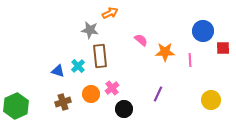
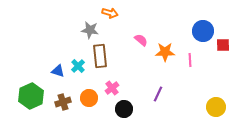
orange arrow: rotated 42 degrees clockwise
red square: moved 3 px up
orange circle: moved 2 px left, 4 px down
yellow circle: moved 5 px right, 7 px down
green hexagon: moved 15 px right, 10 px up
